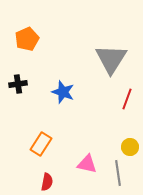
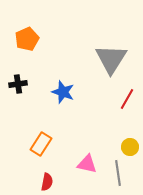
red line: rotated 10 degrees clockwise
